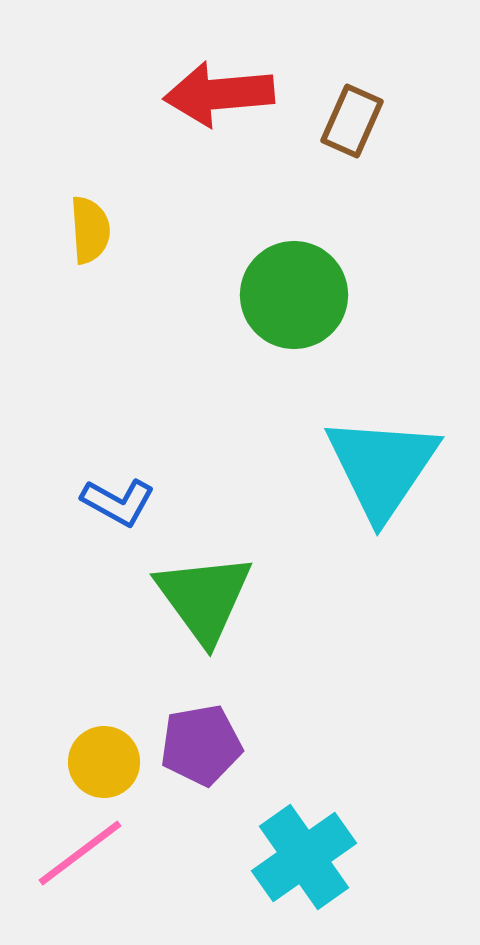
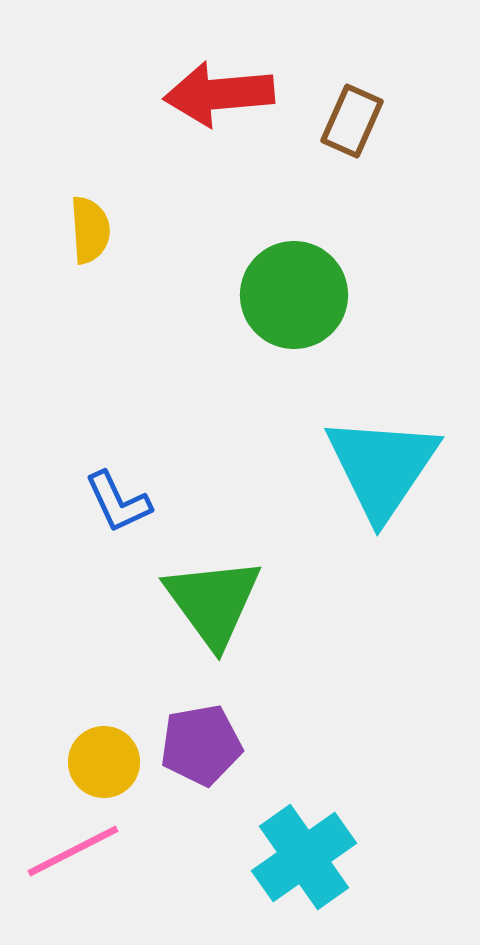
blue L-shape: rotated 36 degrees clockwise
green triangle: moved 9 px right, 4 px down
pink line: moved 7 px left, 2 px up; rotated 10 degrees clockwise
